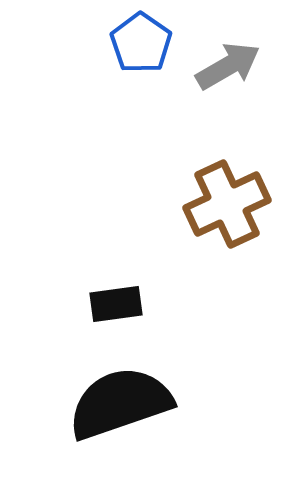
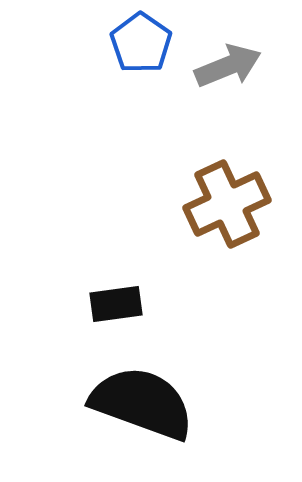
gray arrow: rotated 8 degrees clockwise
black semicircle: moved 22 px right; rotated 39 degrees clockwise
